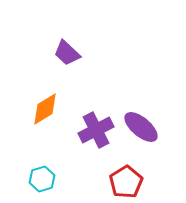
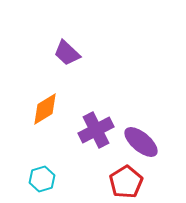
purple ellipse: moved 15 px down
